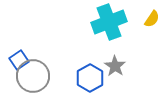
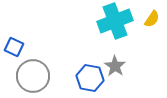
cyan cross: moved 6 px right, 1 px up
blue square: moved 5 px left, 13 px up; rotated 30 degrees counterclockwise
blue hexagon: rotated 20 degrees counterclockwise
